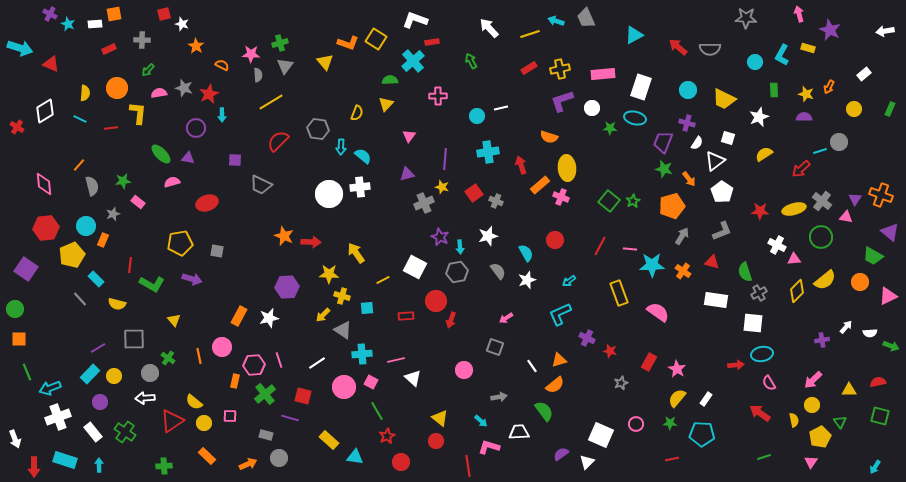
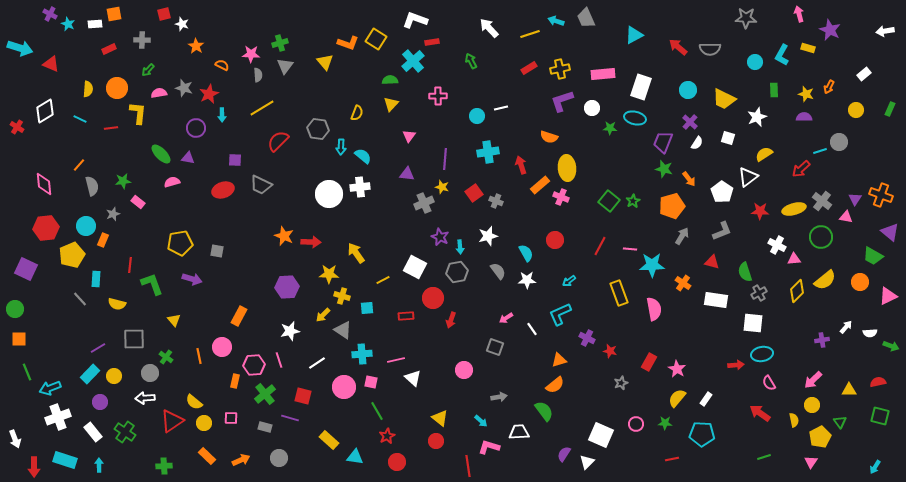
yellow semicircle at (85, 93): moved 3 px right, 4 px up
yellow line at (271, 102): moved 9 px left, 6 px down
yellow triangle at (386, 104): moved 5 px right
yellow circle at (854, 109): moved 2 px right, 1 px down
white star at (759, 117): moved 2 px left
purple cross at (687, 123): moved 3 px right, 1 px up; rotated 28 degrees clockwise
white triangle at (715, 161): moved 33 px right, 16 px down
purple triangle at (407, 174): rotated 21 degrees clockwise
red ellipse at (207, 203): moved 16 px right, 13 px up
purple square at (26, 269): rotated 10 degrees counterclockwise
orange cross at (683, 271): moved 12 px down
cyan rectangle at (96, 279): rotated 49 degrees clockwise
white star at (527, 280): rotated 18 degrees clockwise
green L-shape at (152, 284): rotated 140 degrees counterclockwise
red circle at (436, 301): moved 3 px left, 3 px up
pink semicircle at (658, 312): moved 4 px left, 3 px up; rotated 45 degrees clockwise
white star at (269, 318): moved 21 px right, 13 px down
green cross at (168, 358): moved 2 px left, 1 px up
white line at (532, 366): moved 37 px up
pink square at (371, 382): rotated 16 degrees counterclockwise
pink square at (230, 416): moved 1 px right, 2 px down
green star at (670, 423): moved 5 px left
gray rectangle at (266, 435): moved 1 px left, 8 px up
purple semicircle at (561, 454): moved 3 px right; rotated 21 degrees counterclockwise
red circle at (401, 462): moved 4 px left
orange arrow at (248, 464): moved 7 px left, 4 px up
